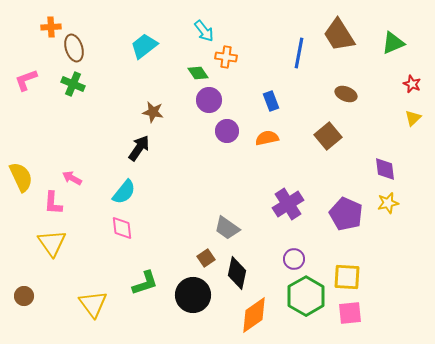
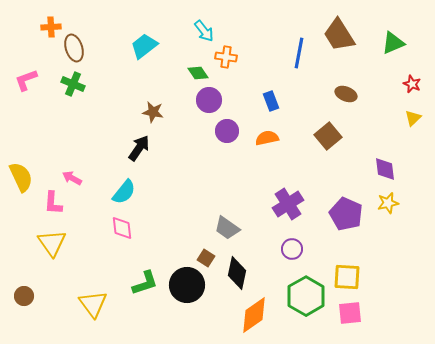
brown square at (206, 258): rotated 24 degrees counterclockwise
purple circle at (294, 259): moved 2 px left, 10 px up
black circle at (193, 295): moved 6 px left, 10 px up
